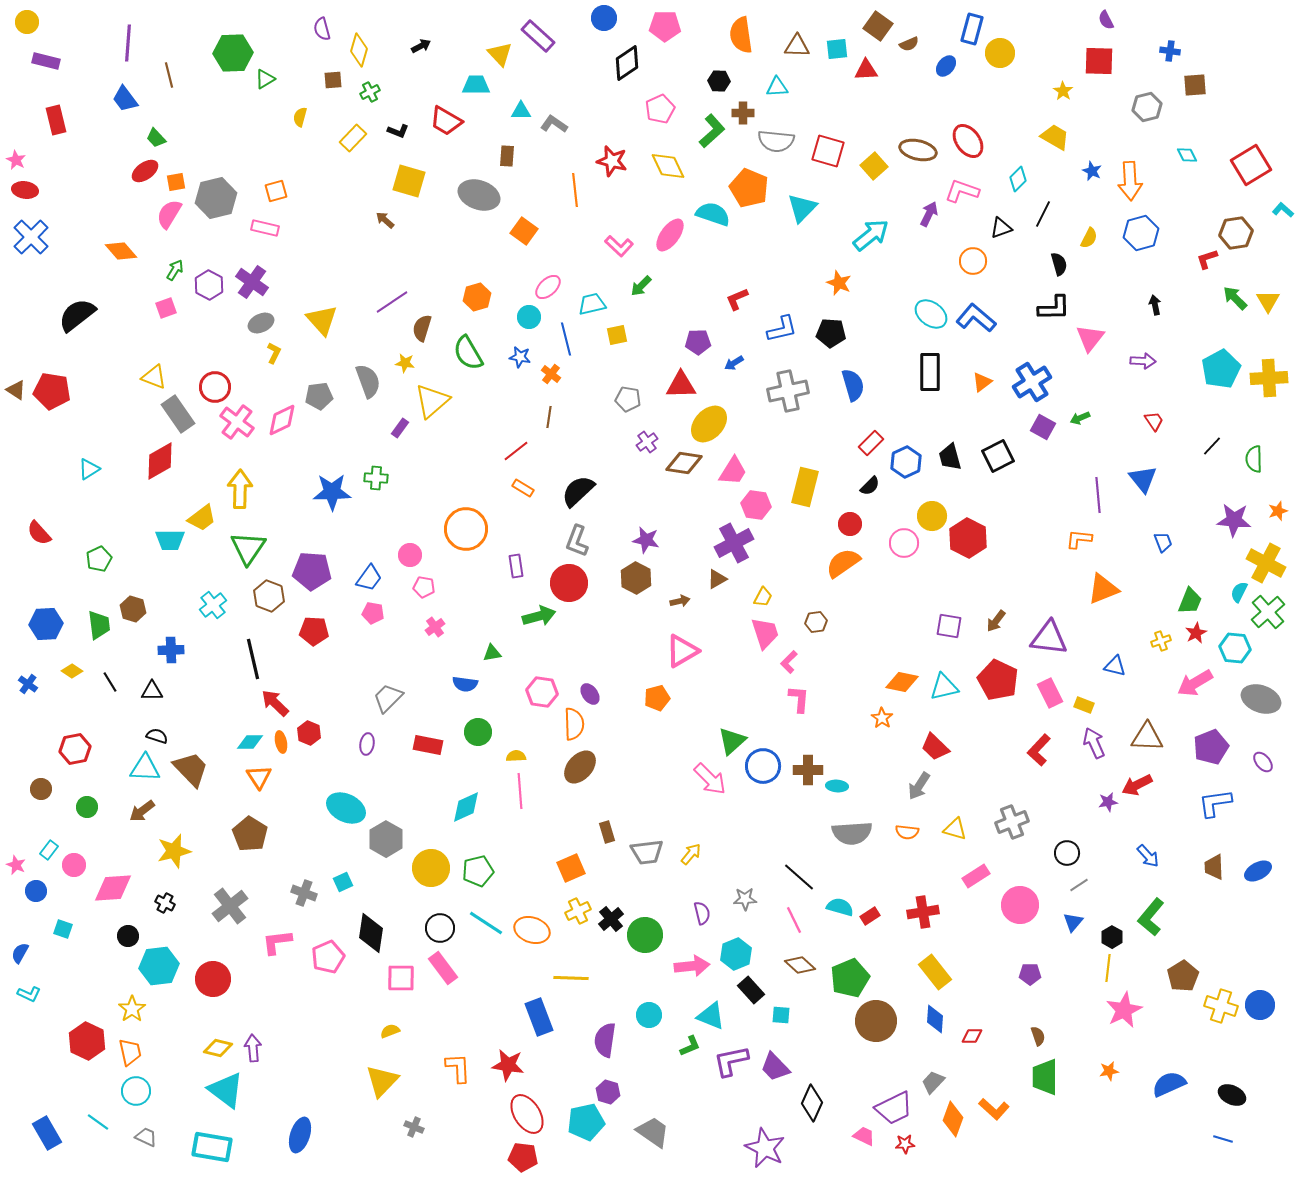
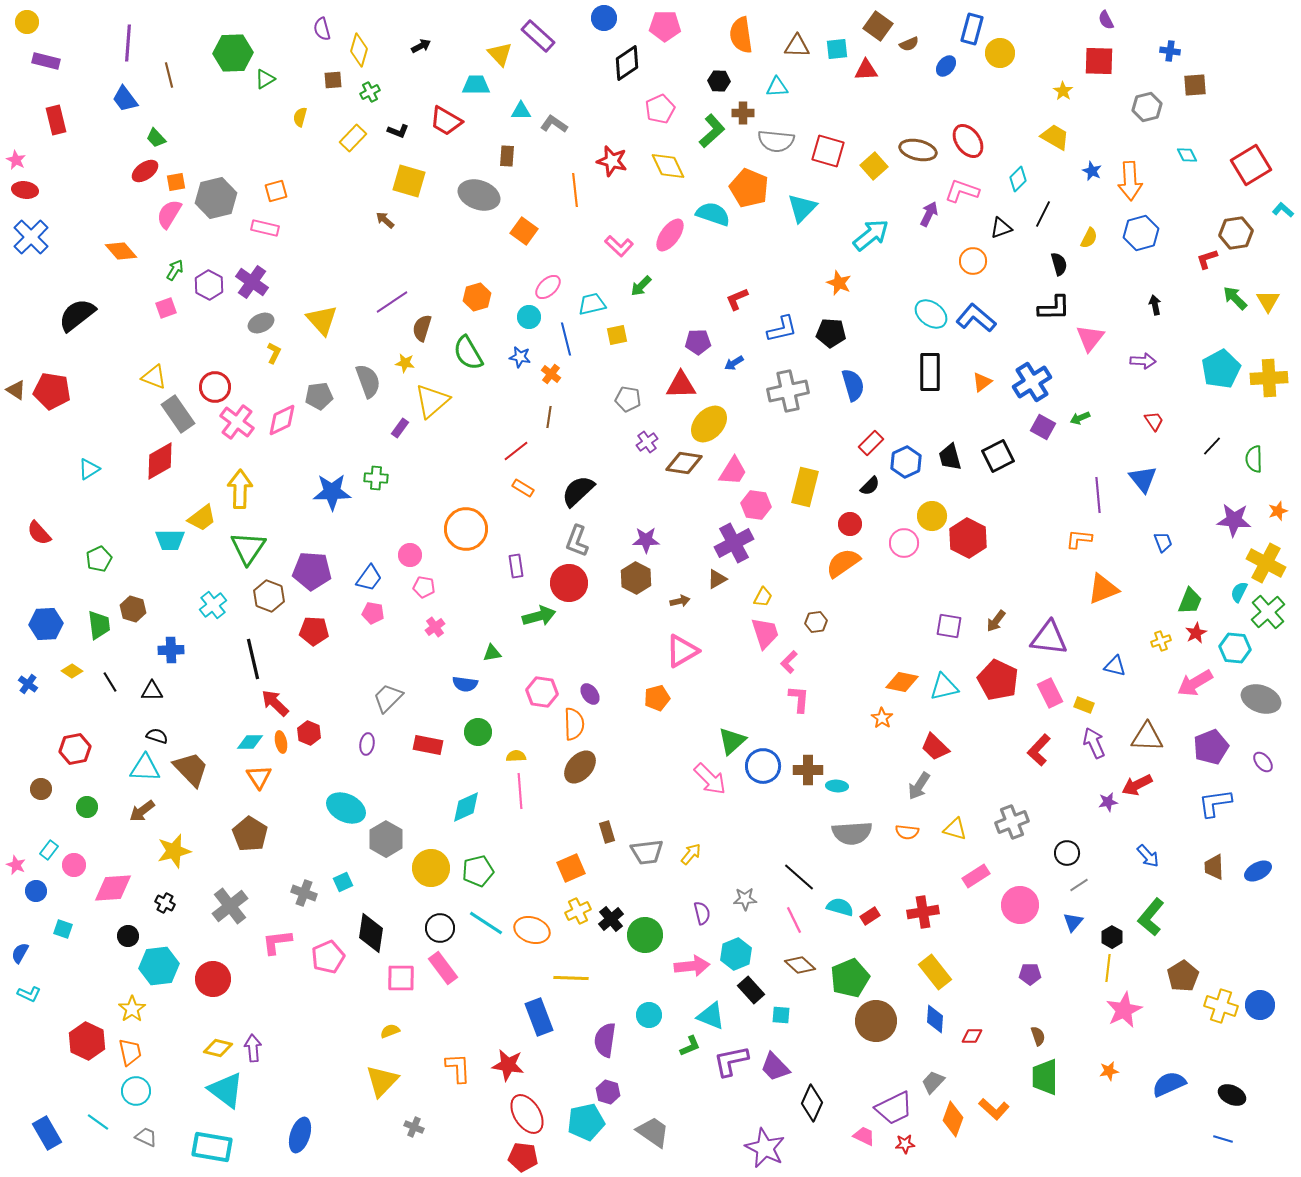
purple star at (646, 540): rotated 12 degrees counterclockwise
